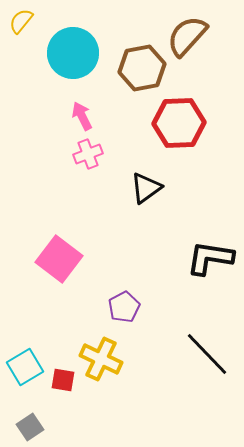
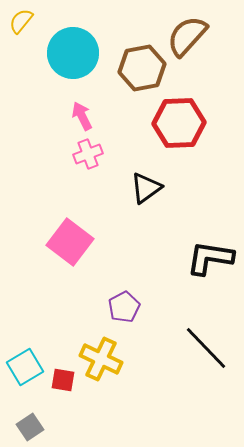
pink square: moved 11 px right, 17 px up
black line: moved 1 px left, 6 px up
